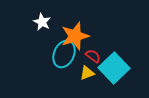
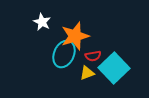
red semicircle: rotated 133 degrees clockwise
